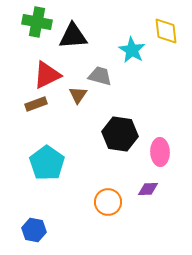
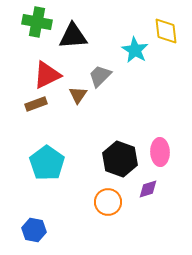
cyan star: moved 3 px right
gray trapezoid: rotated 60 degrees counterclockwise
black hexagon: moved 25 px down; rotated 12 degrees clockwise
purple diamond: rotated 15 degrees counterclockwise
